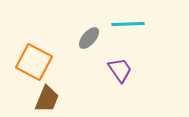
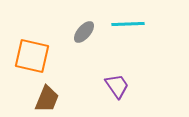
gray ellipse: moved 5 px left, 6 px up
orange square: moved 2 px left, 6 px up; rotated 15 degrees counterclockwise
purple trapezoid: moved 3 px left, 16 px down
